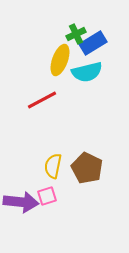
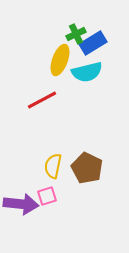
purple arrow: moved 2 px down
